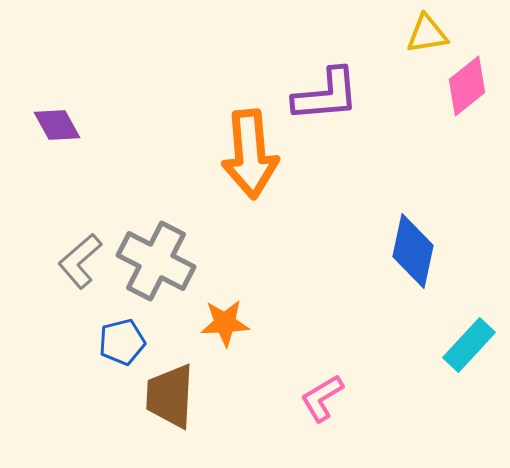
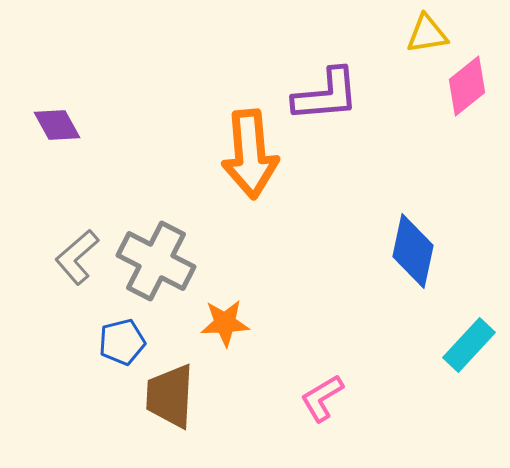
gray L-shape: moved 3 px left, 4 px up
